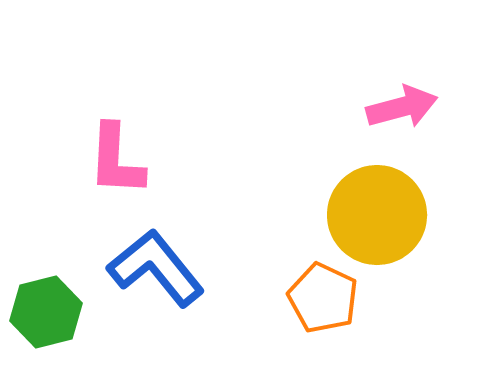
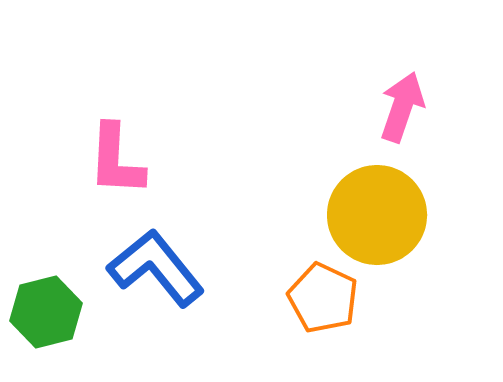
pink arrow: rotated 56 degrees counterclockwise
